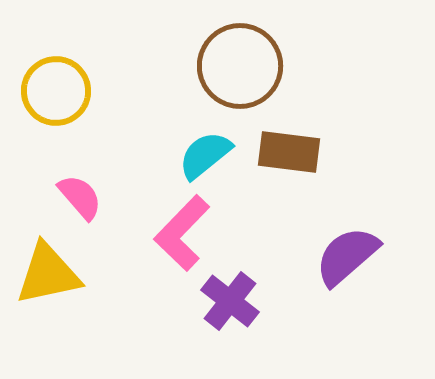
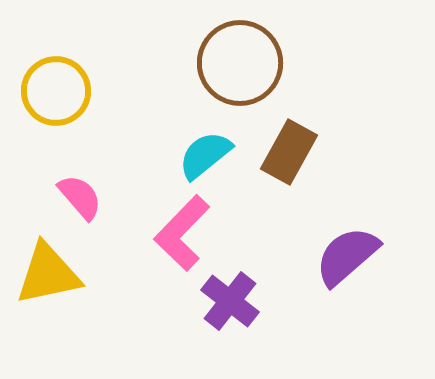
brown circle: moved 3 px up
brown rectangle: rotated 68 degrees counterclockwise
